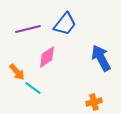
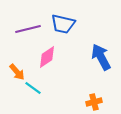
blue trapezoid: moved 2 px left; rotated 65 degrees clockwise
blue arrow: moved 1 px up
